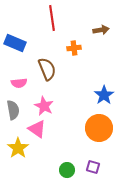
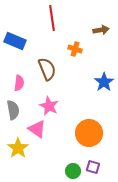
blue rectangle: moved 2 px up
orange cross: moved 1 px right, 1 px down; rotated 24 degrees clockwise
pink semicircle: rotated 77 degrees counterclockwise
blue star: moved 13 px up
pink star: moved 5 px right
orange circle: moved 10 px left, 5 px down
green circle: moved 6 px right, 1 px down
